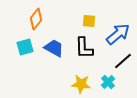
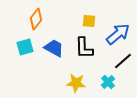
yellow star: moved 5 px left, 1 px up
